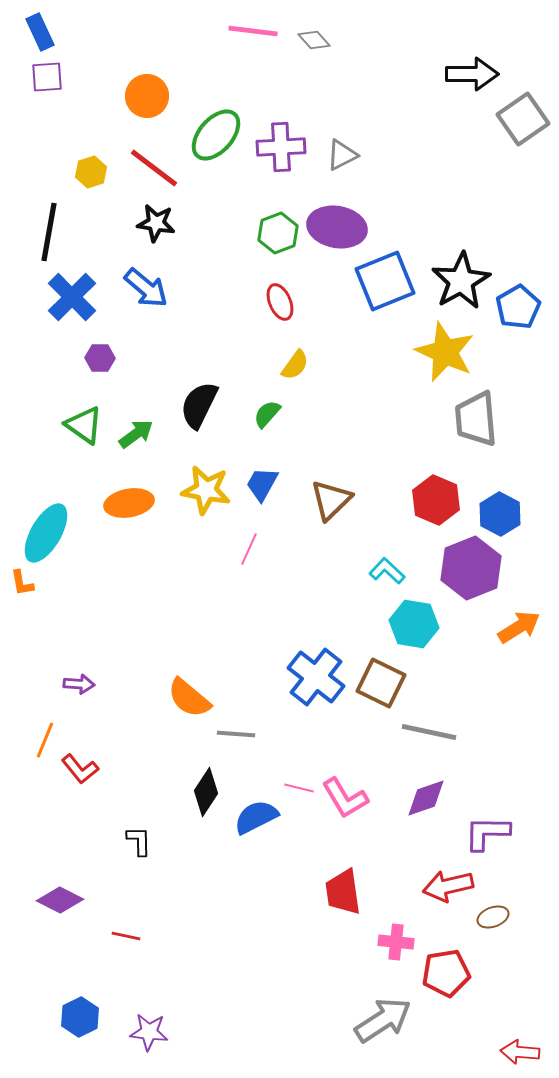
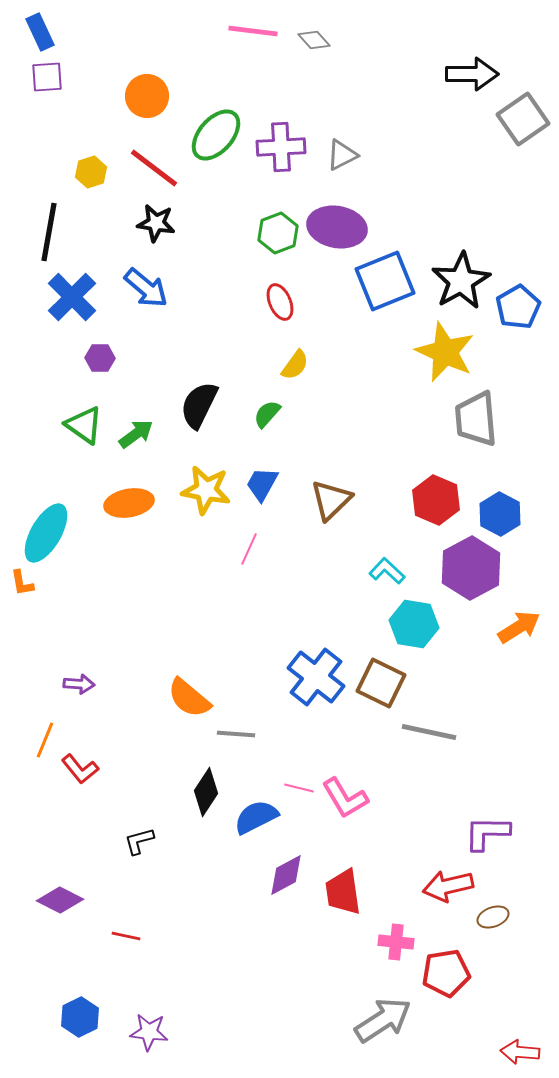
purple hexagon at (471, 568): rotated 6 degrees counterclockwise
purple diamond at (426, 798): moved 140 px left, 77 px down; rotated 9 degrees counterclockwise
black L-shape at (139, 841): rotated 104 degrees counterclockwise
